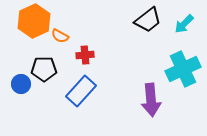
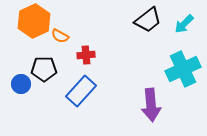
red cross: moved 1 px right
purple arrow: moved 5 px down
